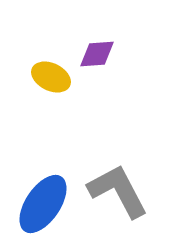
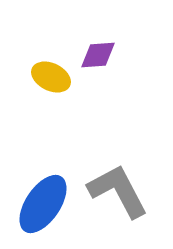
purple diamond: moved 1 px right, 1 px down
